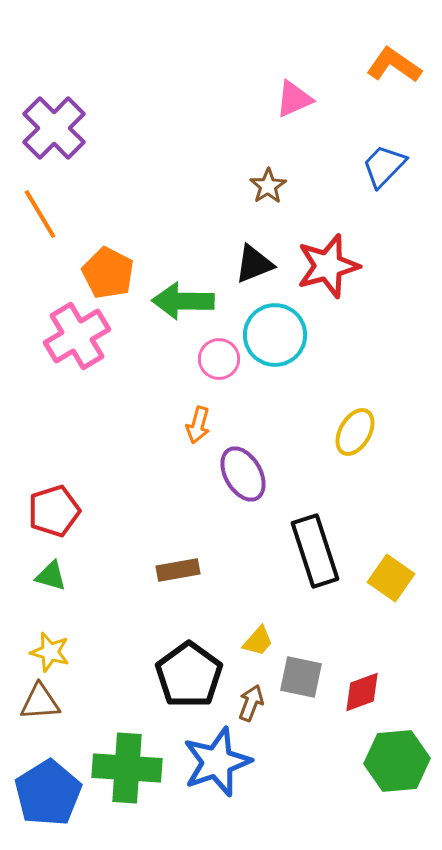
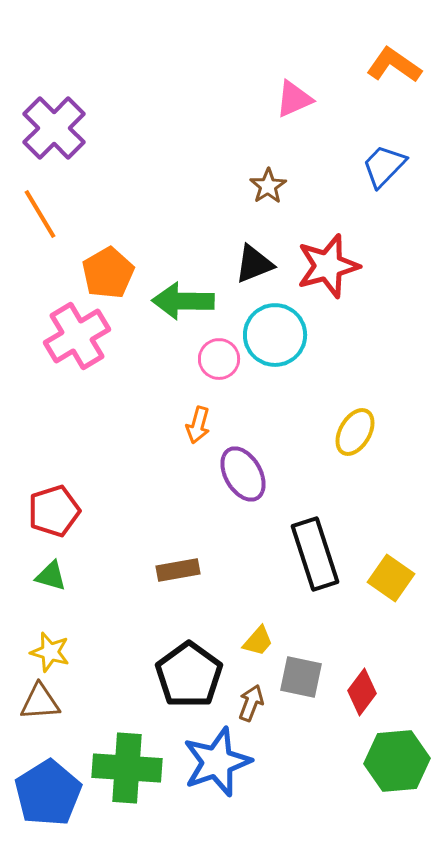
orange pentagon: rotated 15 degrees clockwise
black rectangle: moved 3 px down
red diamond: rotated 33 degrees counterclockwise
